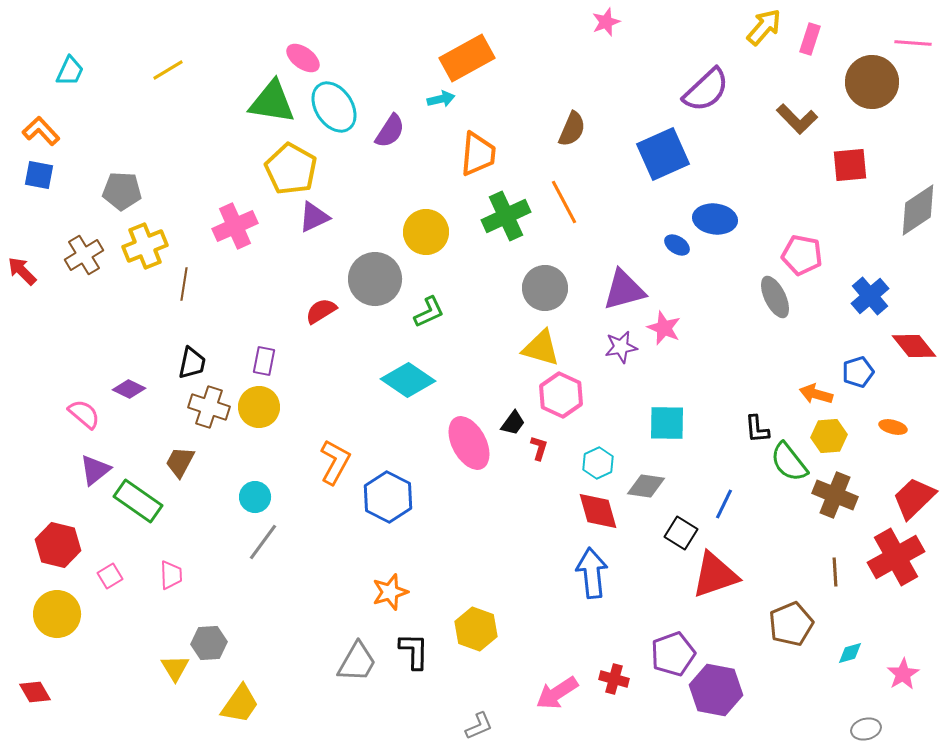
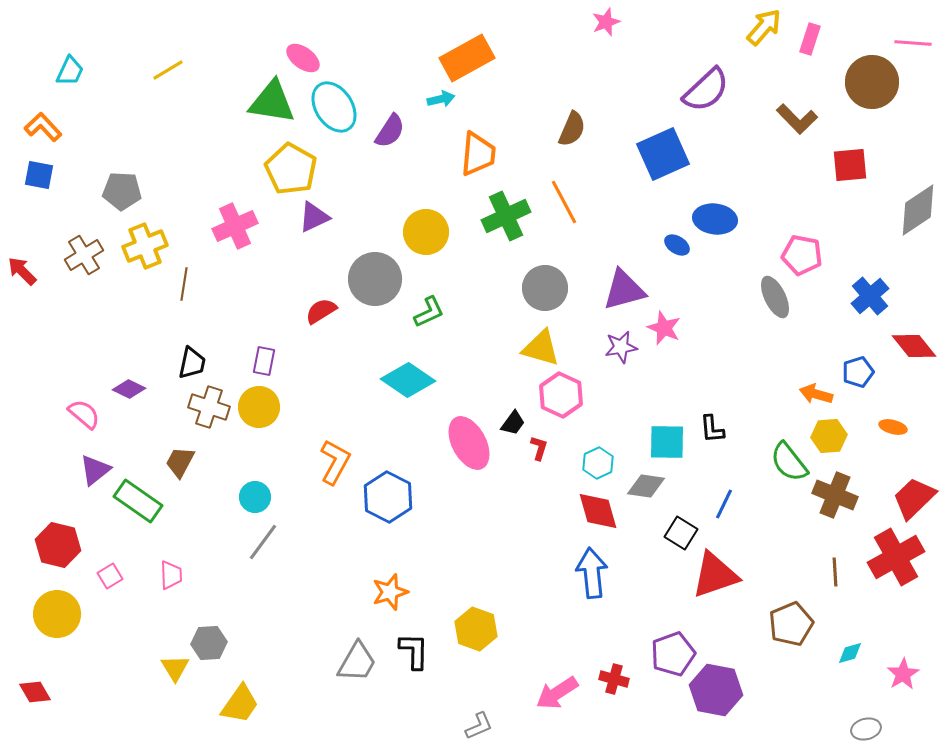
orange L-shape at (41, 131): moved 2 px right, 4 px up
cyan square at (667, 423): moved 19 px down
black L-shape at (757, 429): moved 45 px left
